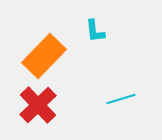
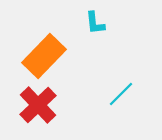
cyan L-shape: moved 8 px up
cyan line: moved 5 px up; rotated 28 degrees counterclockwise
